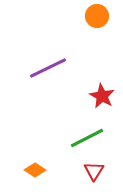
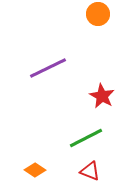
orange circle: moved 1 px right, 2 px up
green line: moved 1 px left
red triangle: moved 4 px left; rotated 40 degrees counterclockwise
